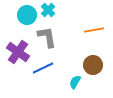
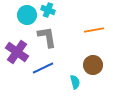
cyan cross: rotated 24 degrees counterclockwise
purple cross: moved 1 px left
cyan semicircle: rotated 136 degrees clockwise
